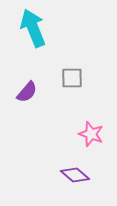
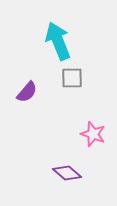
cyan arrow: moved 25 px right, 13 px down
pink star: moved 2 px right
purple diamond: moved 8 px left, 2 px up
